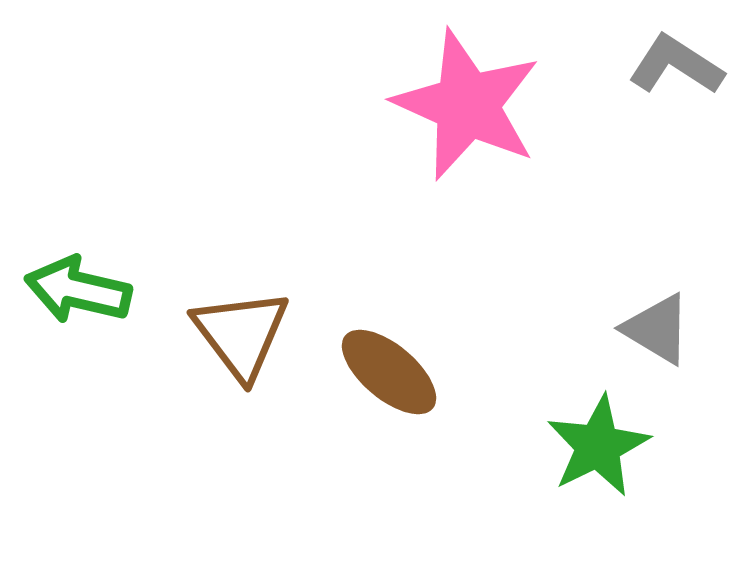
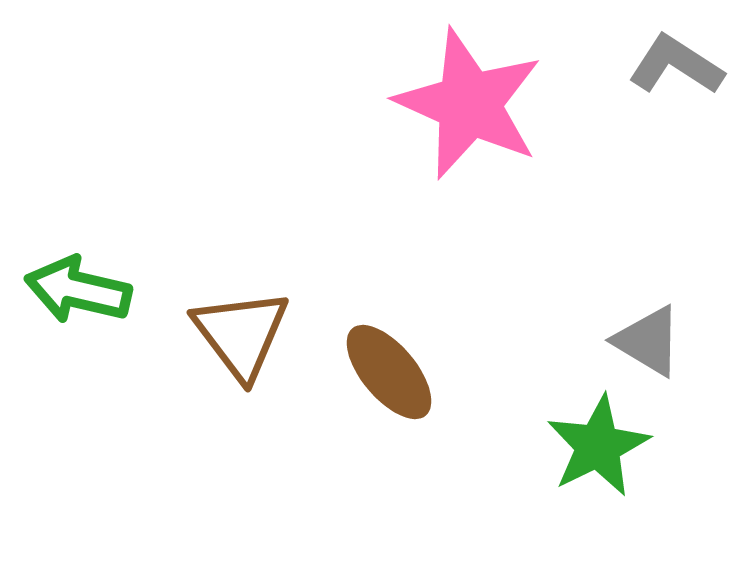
pink star: moved 2 px right, 1 px up
gray triangle: moved 9 px left, 12 px down
brown ellipse: rotated 10 degrees clockwise
